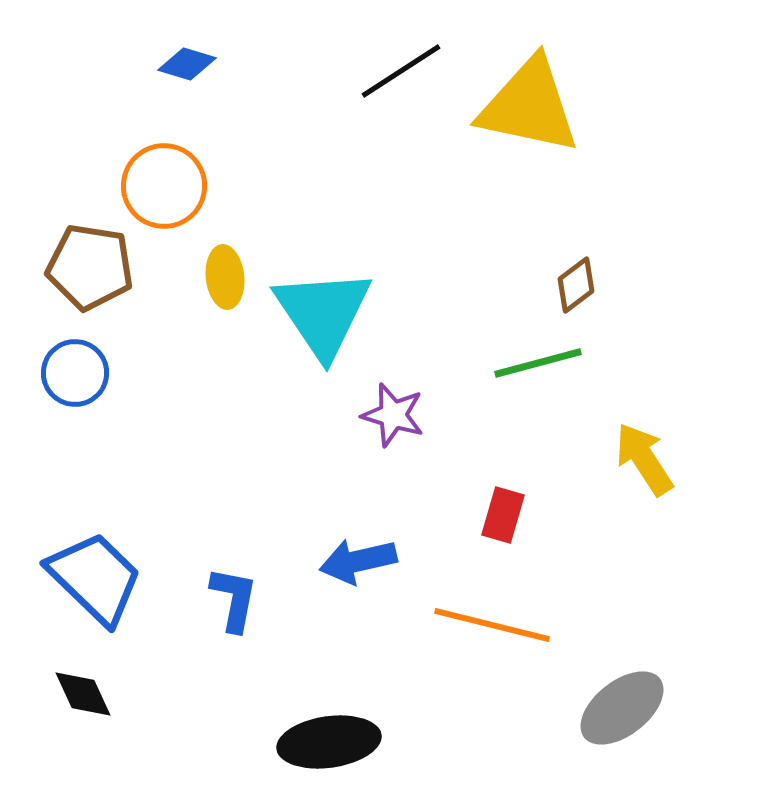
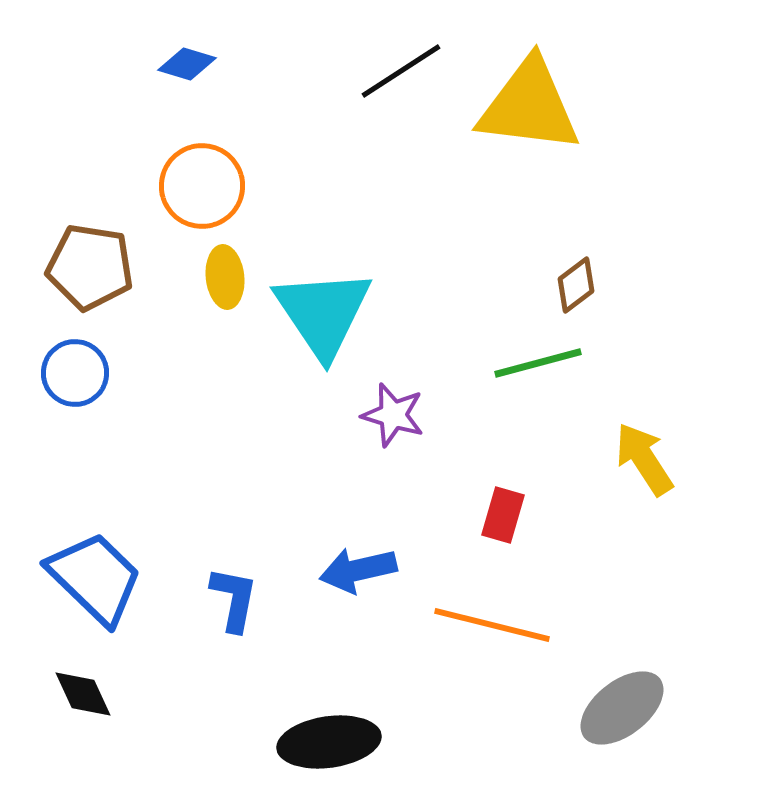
yellow triangle: rotated 5 degrees counterclockwise
orange circle: moved 38 px right
blue arrow: moved 9 px down
